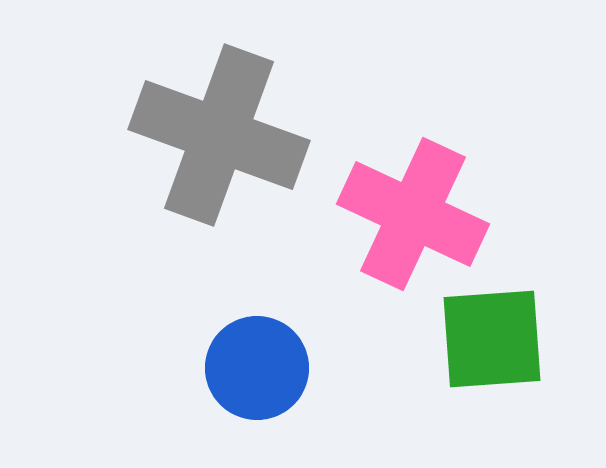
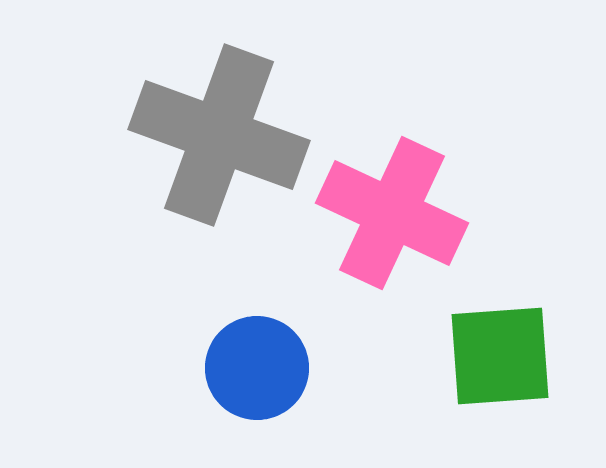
pink cross: moved 21 px left, 1 px up
green square: moved 8 px right, 17 px down
